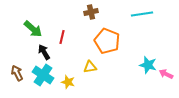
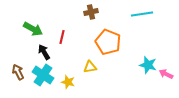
green arrow: rotated 12 degrees counterclockwise
orange pentagon: moved 1 px right, 1 px down
brown arrow: moved 1 px right, 1 px up
